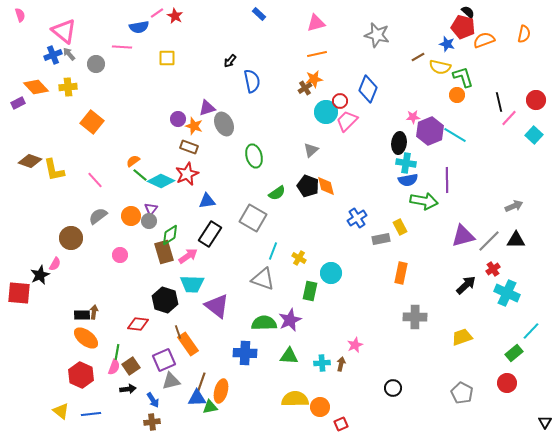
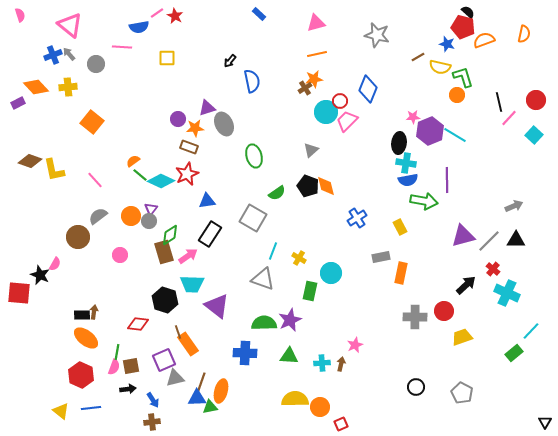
pink triangle at (64, 31): moved 6 px right, 6 px up
orange star at (194, 126): moved 1 px right, 2 px down; rotated 24 degrees counterclockwise
brown circle at (71, 238): moved 7 px right, 1 px up
gray rectangle at (381, 239): moved 18 px down
red cross at (493, 269): rotated 16 degrees counterclockwise
black star at (40, 275): rotated 24 degrees counterclockwise
brown square at (131, 366): rotated 24 degrees clockwise
gray triangle at (171, 381): moved 4 px right, 3 px up
red circle at (507, 383): moved 63 px left, 72 px up
black circle at (393, 388): moved 23 px right, 1 px up
blue line at (91, 414): moved 6 px up
